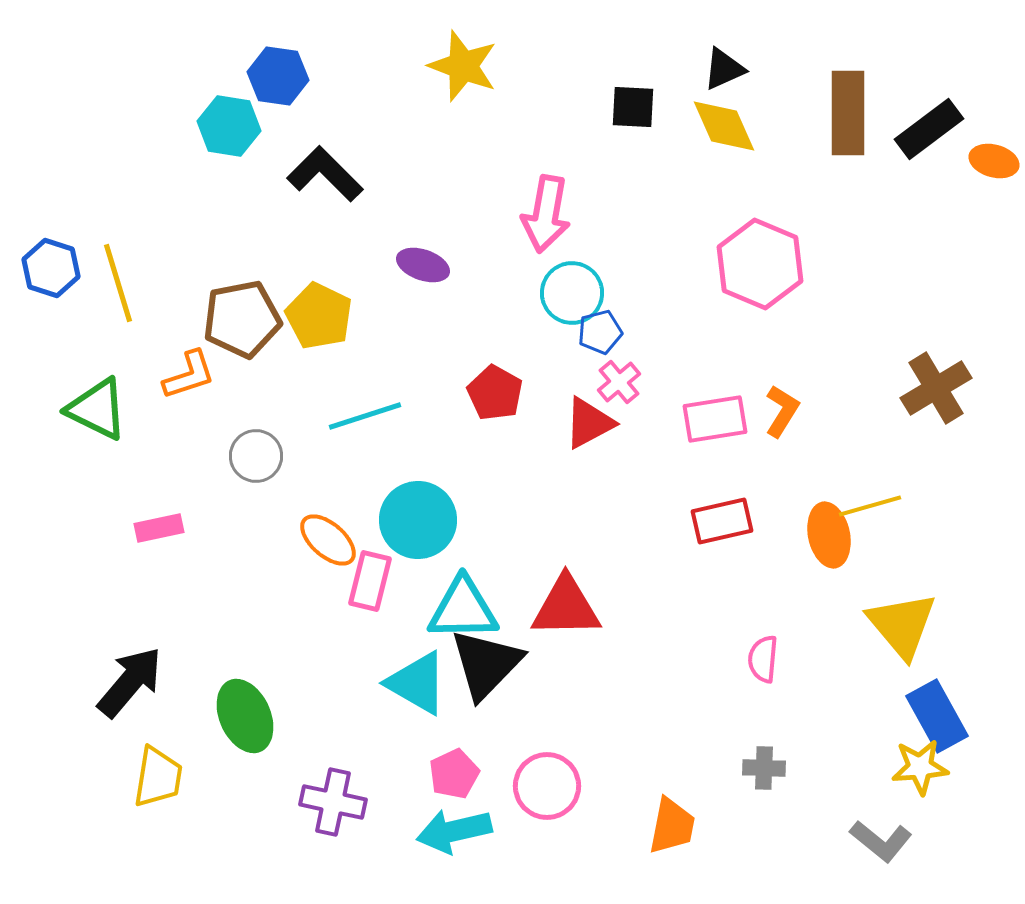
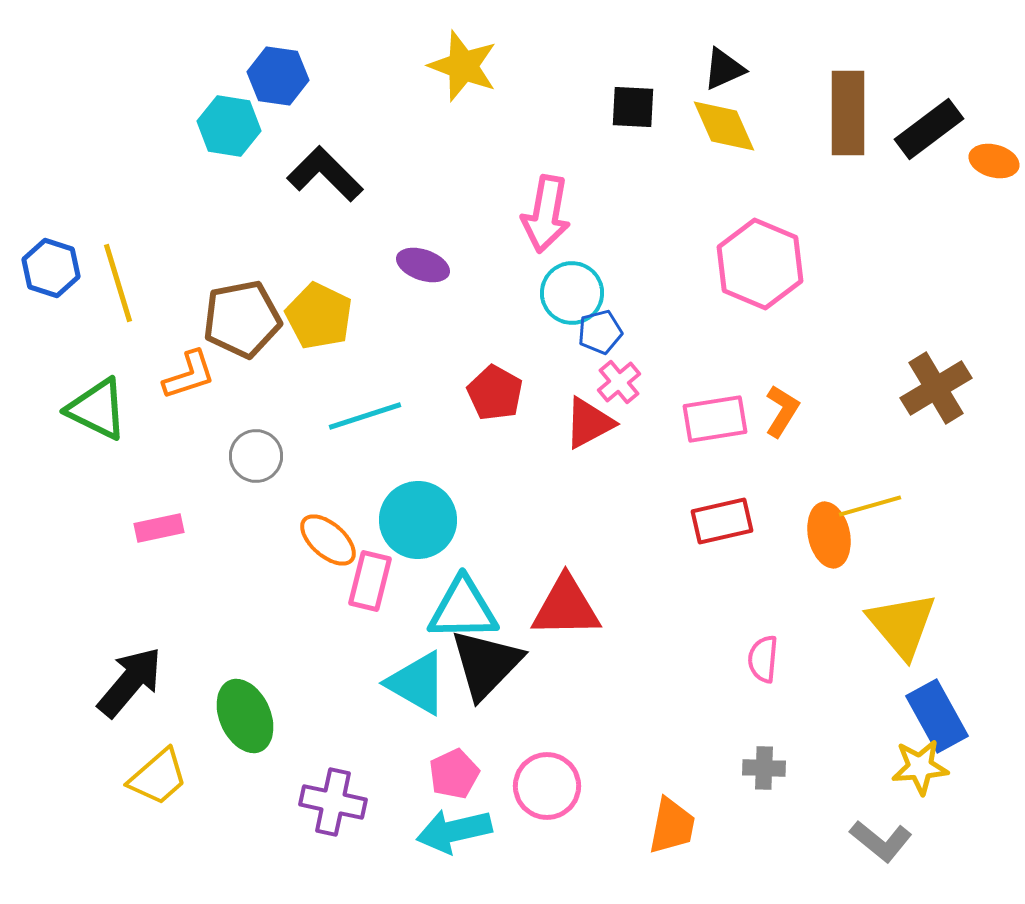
yellow trapezoid at (158, 777): rotated 40 degrees clockwise
